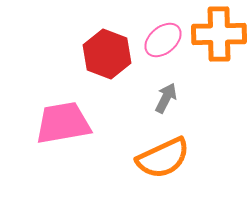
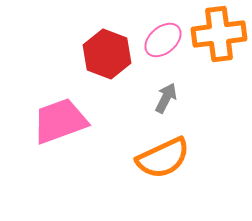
orange cross: rotated 6 degrees counterclockwise
pink trapezoid: moved 3 px left, 2 px up; rotated 10 degrees counterclockwise
